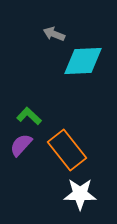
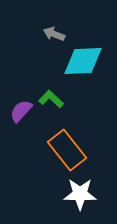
green L-shape: moved 22 px right, 17 px up
purple semicircle: moved 34 px up
